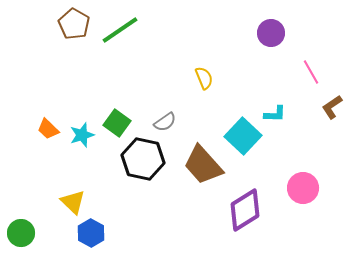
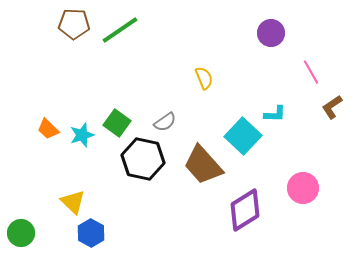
brown pentagon: rotated 28 degrees counterclockwise
